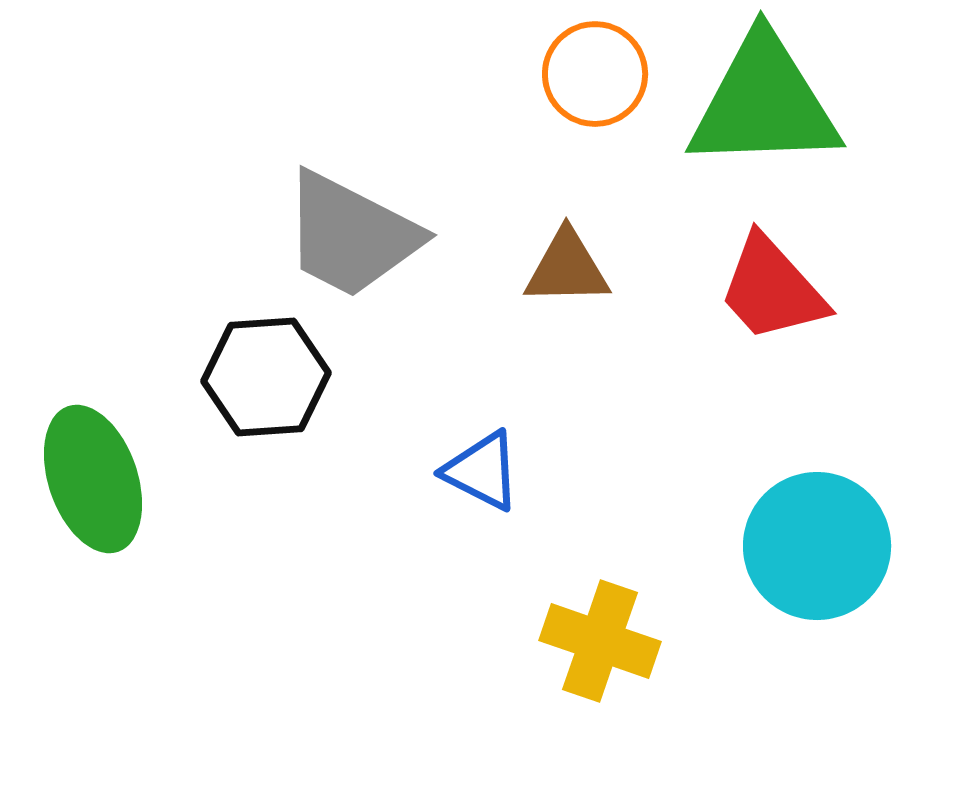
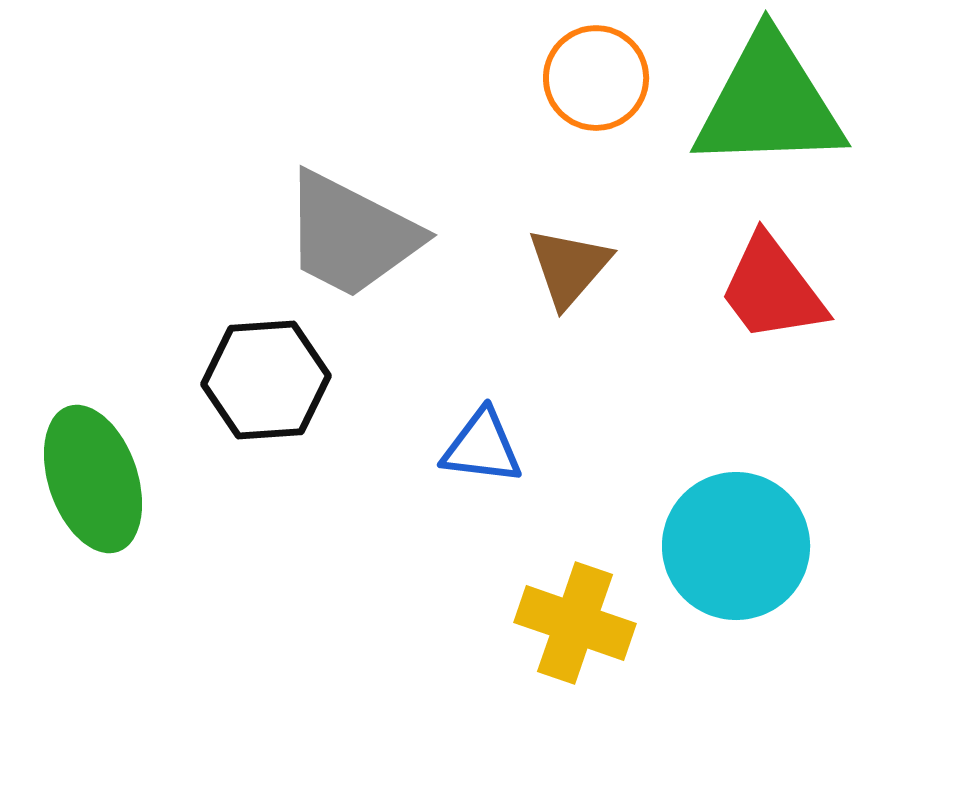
orange circle: moved 1 px right, 4 px down
green triangle: moved 5 px right
brown triangle: moved 2 px right, 1 px up; rotated 48 degrees counterclockwise
red trapezoid: rotated 5 degrees clockwise
black hexagon: moved 3 px down
blue triangle: moved 24 px up; rotated 20 degrees counterclockwise
cyan circle: moved 81 px left
yellow cross: moved 25 px left, 18 px up
